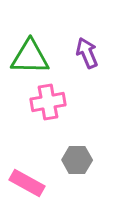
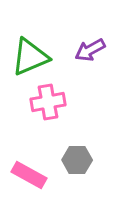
purple arrow: moved 3 px right, 3 px up; rotated 96 degrees counterclockwise
green triangle: rotated 24 degrees counterclockwise
pink rectangle: moved 2 px right, 8 px up
